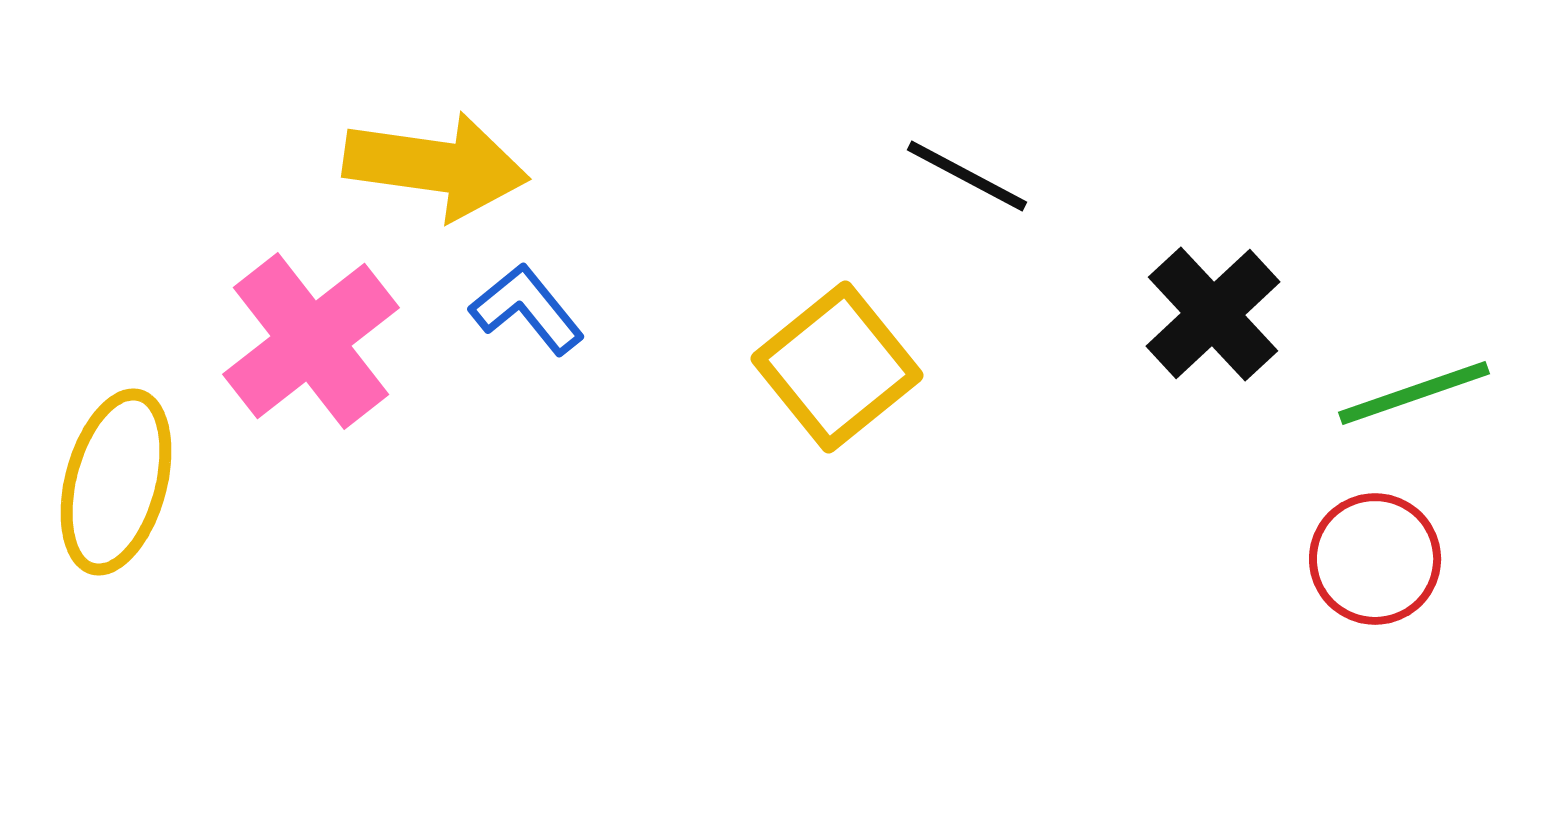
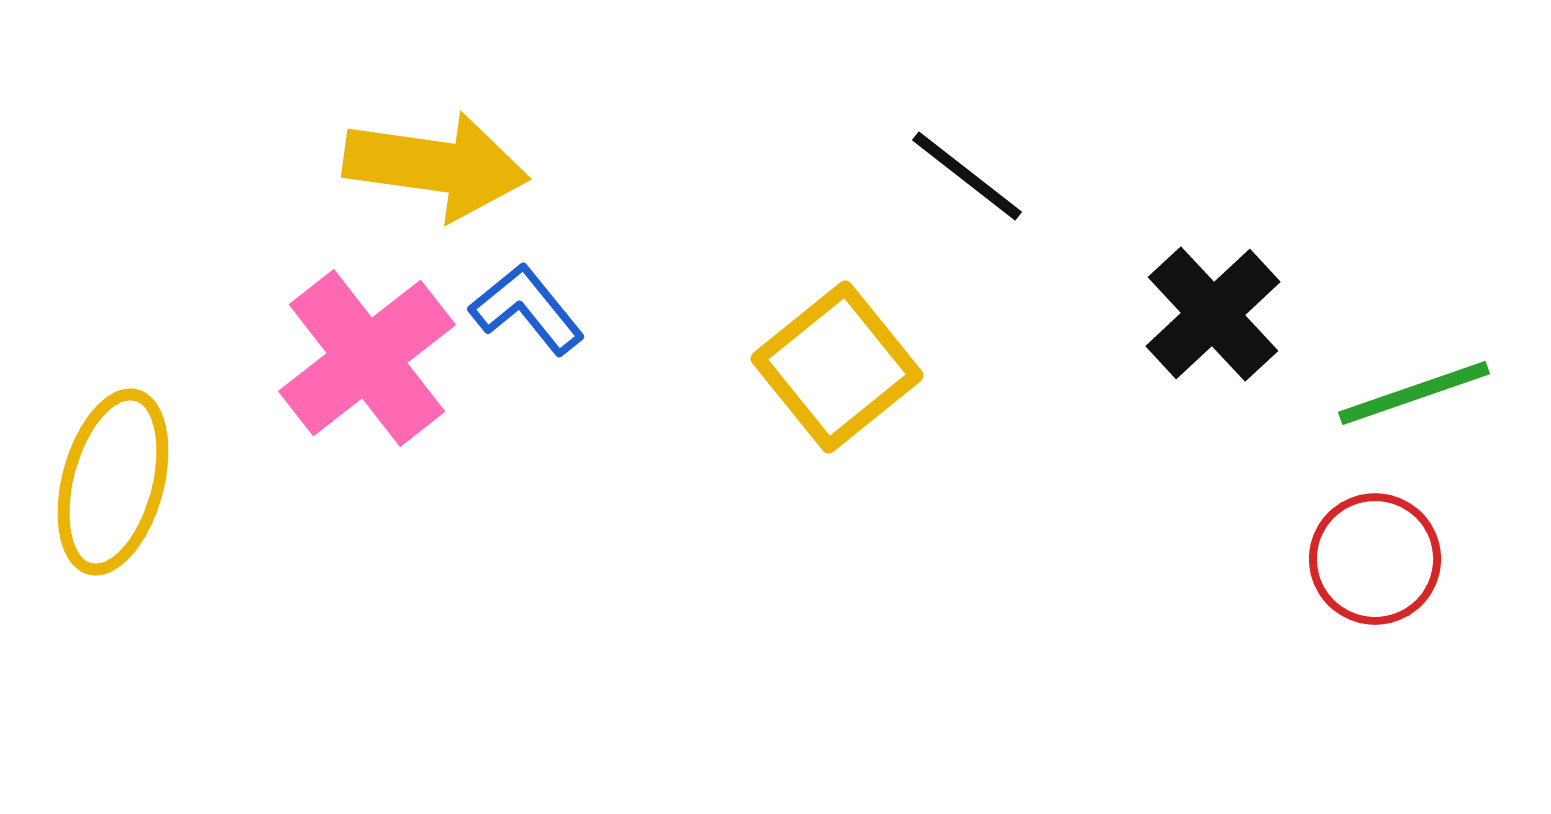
black line: rotated 10 degrees clockwise
pink cross: moved 56 px right, 17 px down
yellow ellipse: moved 3 px left
